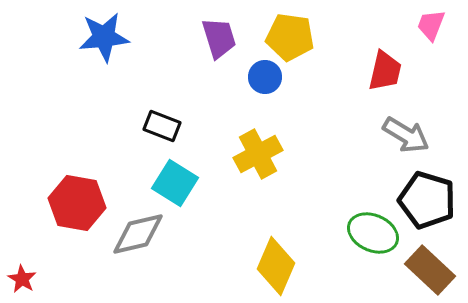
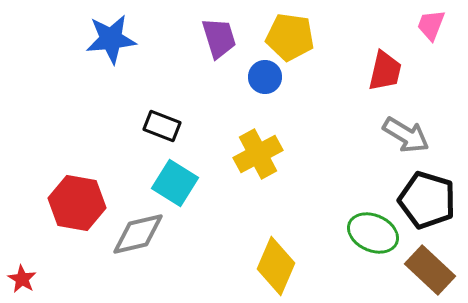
blue star: moved 7 px right, 2 px down
